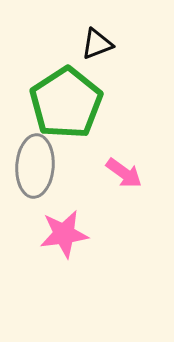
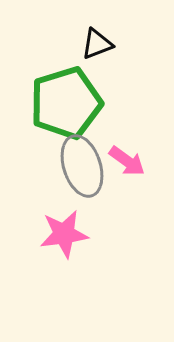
green pentagon: rotated 16 degrees clockwise
gray ellipse: moved 47 px right; rotated 22 degrees counterclockwise
pink arrow: moved 3 px right, 12 px up
